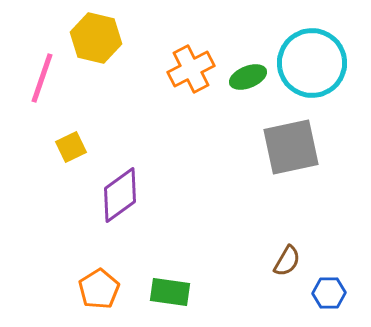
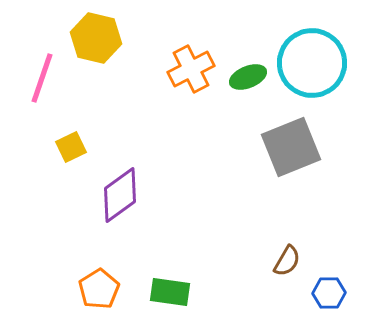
gray square: rotated 10 degrees counterclockwise
